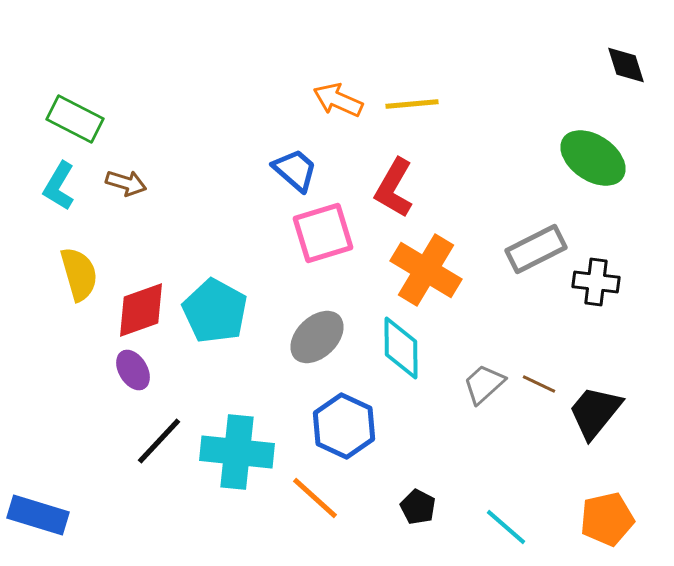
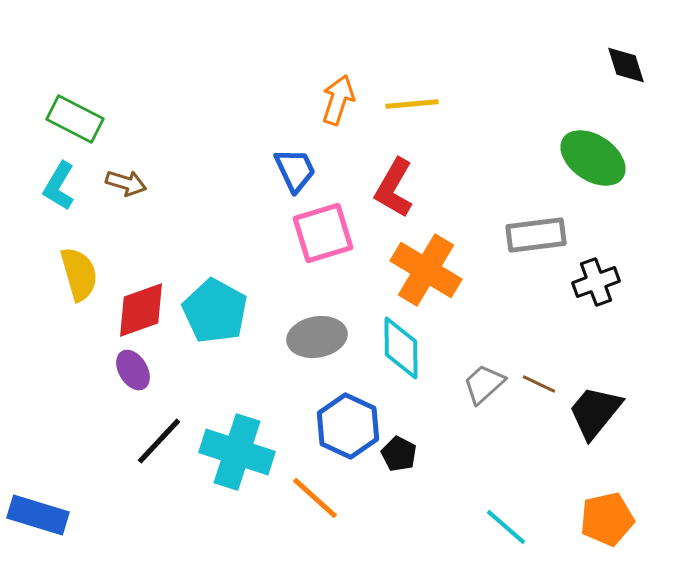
orange arrow: rotated 84 degrees clockwise
blue trapezoid: rotated 24 degrees clockwise
gray rectangle: moved 14 px up; rotated 20 degrees clockwise
black cross: rotated 27 degrees counterclockwise
gray ellipse: rotated 34 degrees clockwise
blue hexagon: moved 4 px right
cyan cross: rotated 12 degrees clockwise
black pentagon: moved 19 px left, 53 px up
